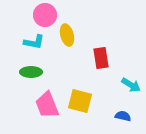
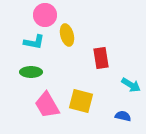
yellow square: moved 1 px right
pink trapezoid: rotated 8 degrees counterclockwise
